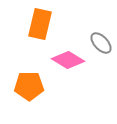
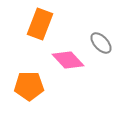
orange rectangle: rotated 8 degrees clockwise
pink diamond: rotated 16 degrees clockwise
